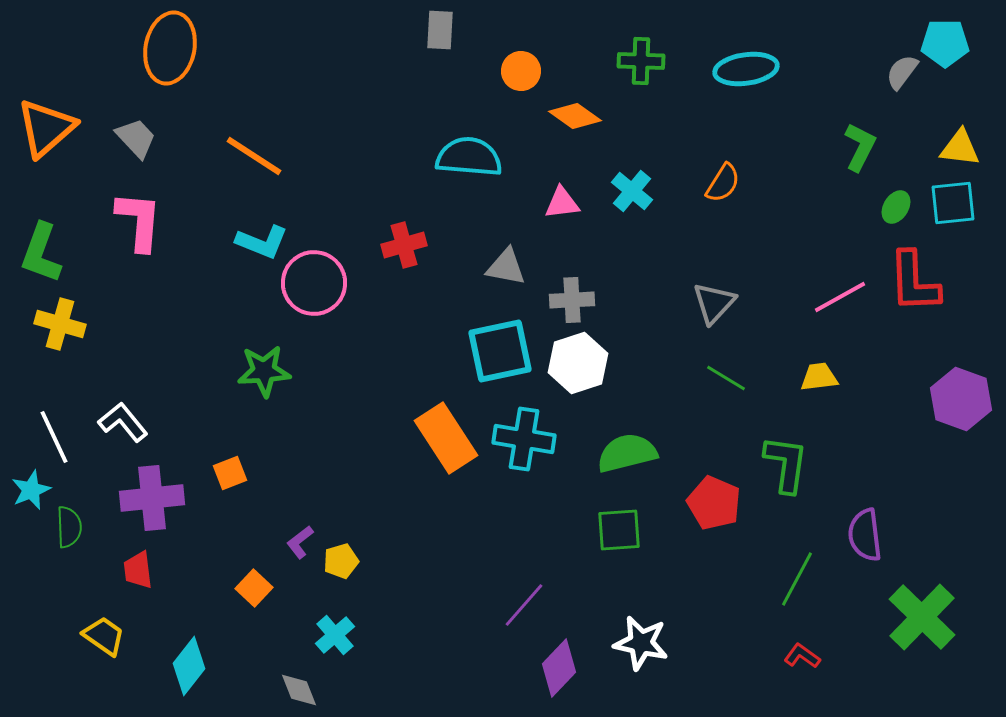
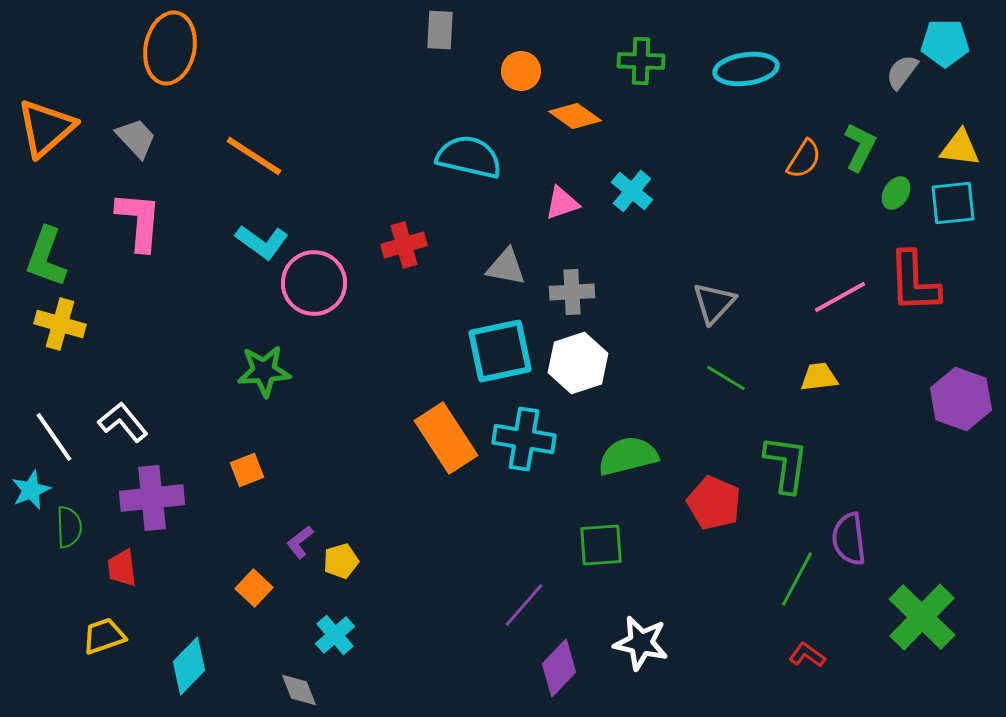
cyan semicircle at (469, 157): rotated 8 degrees clockwise
orange semicircle at (723, 183): moved 81 px right, 24 px up
pink triangle at (562, 203): rotated 12 degrees counterclockwise
green ellipse at (896, 207): moved 14 px up
cyan L-shape at (262, 242): rotated 14 degrees clockwise
green L-shape at (41, 253): moved 5 px right, 4 px down
gray cross at (572, 300): moved 8 px up
white line at (54, 437): rotated 10 degrees counterclockwise
green semicircle at (627, 453): moved 1 px right, 3 px down
orange square at (230, 473): moved 17 px right, 3 px up
green square at (619, 530): moved 18 px left, 15 px down
purple semicircle at (865, 535): moved 16 px left, 4 px down
red trapezoid at (138, 570): moved 16 px left, 2 px up
yellow trapezoid at (104, 636): rotated 54 degrees counterclockwise
red L-shape at (802, 656): moved 5 px right, 1 px up
cyan diamond at (189, 666): rotated 6 degrees clockwise
